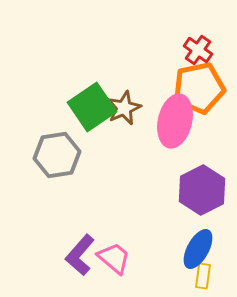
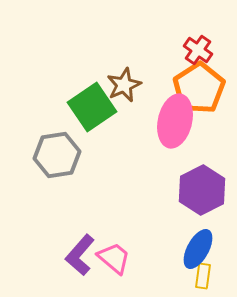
orange pentagon: rotated 21 degrees counterclockwise
brown star: moved 23 px up
